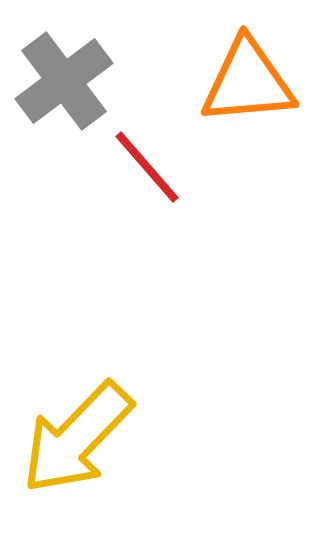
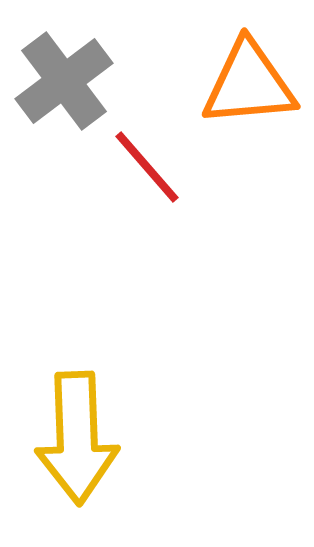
orange triangle: moved 1 px right, 2 px down
yellow arrow: rotated 46 degrees counterclockwise
